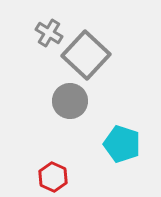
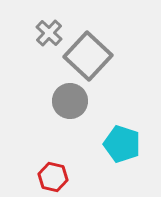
gray cross: rotated 12 degrees clockwise
gray square: moved 2 px right, 1 px down
red hexagon: rotated 12 degrees counterclockwise
